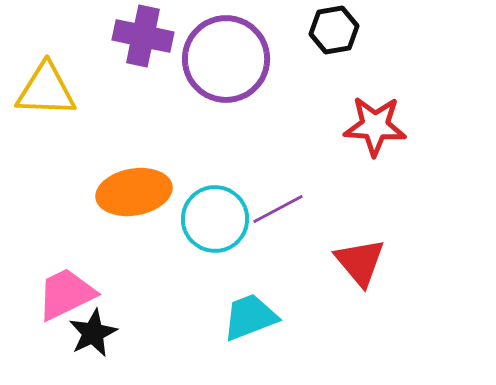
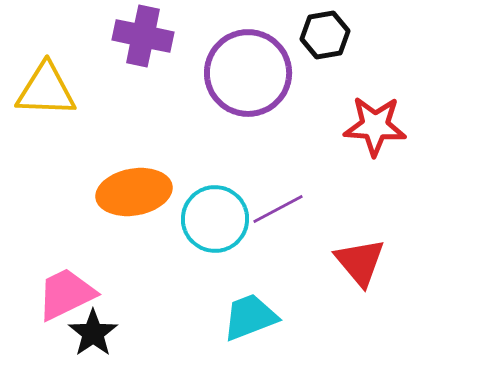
black hexagon: moved 9 px left, 5 px down
purple circle: moved 22 px right, 14 px down
black star: rotated 9 degrees counterclockwise
